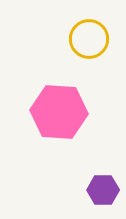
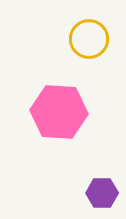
purple hexagon: moved 1 px left, 3 px down
